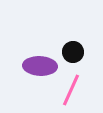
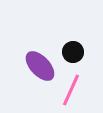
purple ellipse: rotated 44 degrees clockwise
